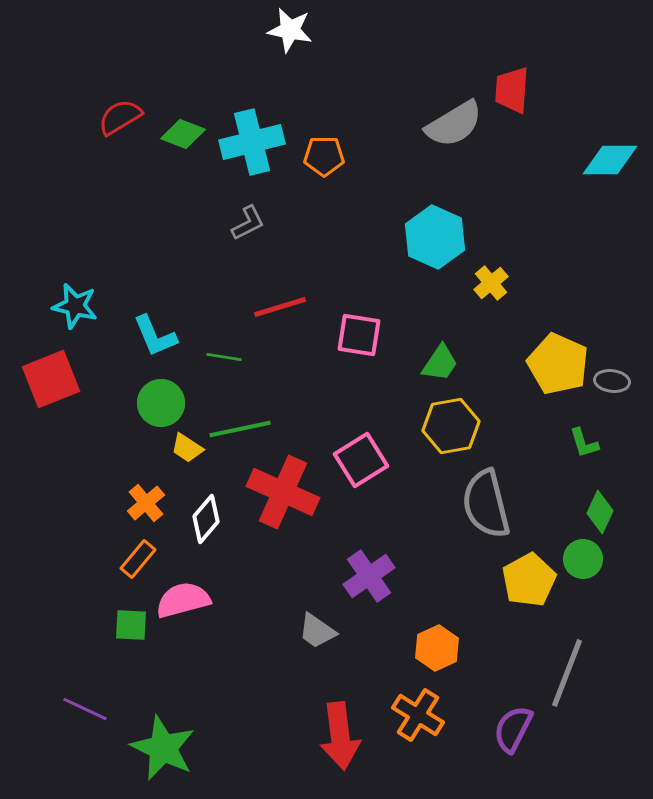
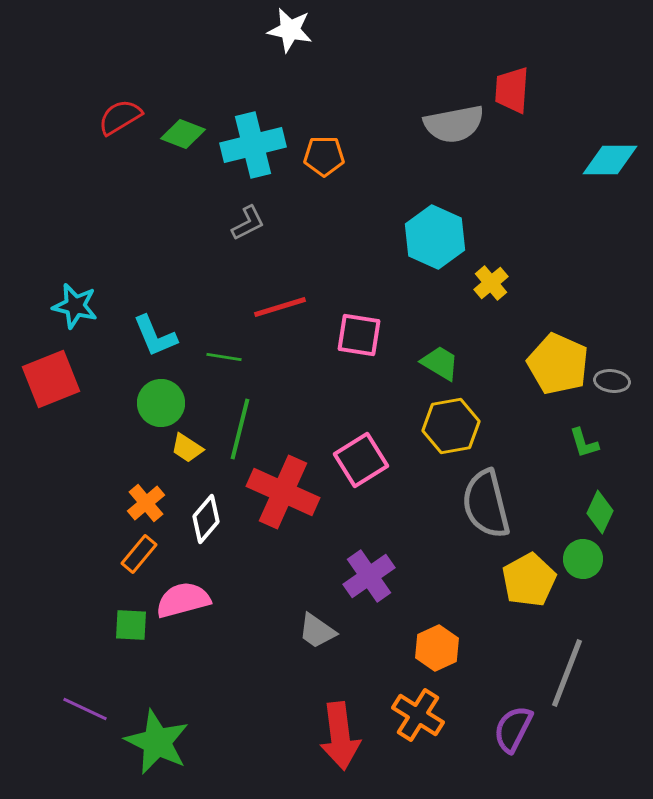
gray semicircle at (454, 124): rotated 20 degrees clockwise
cyan cross at (252, 142): moved 1 px right, 3 px down
green trapezoid at (440, 363): rotated 93 degrees counterclockwise
green line at (240, 429): rotated 64 degrees counterclockwise
orange rectangle at (138, 559): moved 1 px right, 5 px up
green star at (163, 748): moved 6 px left, 6 px up
